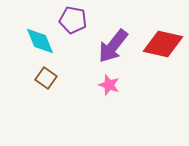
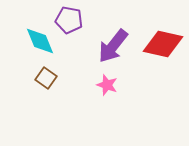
purple pentagon: moved 4 px left
pink star: moved 2 px left
